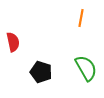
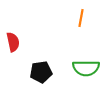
green semicircle: rotated 120 degrees clockwise
black pentagon: rotated 25 degrees counterclockwise
